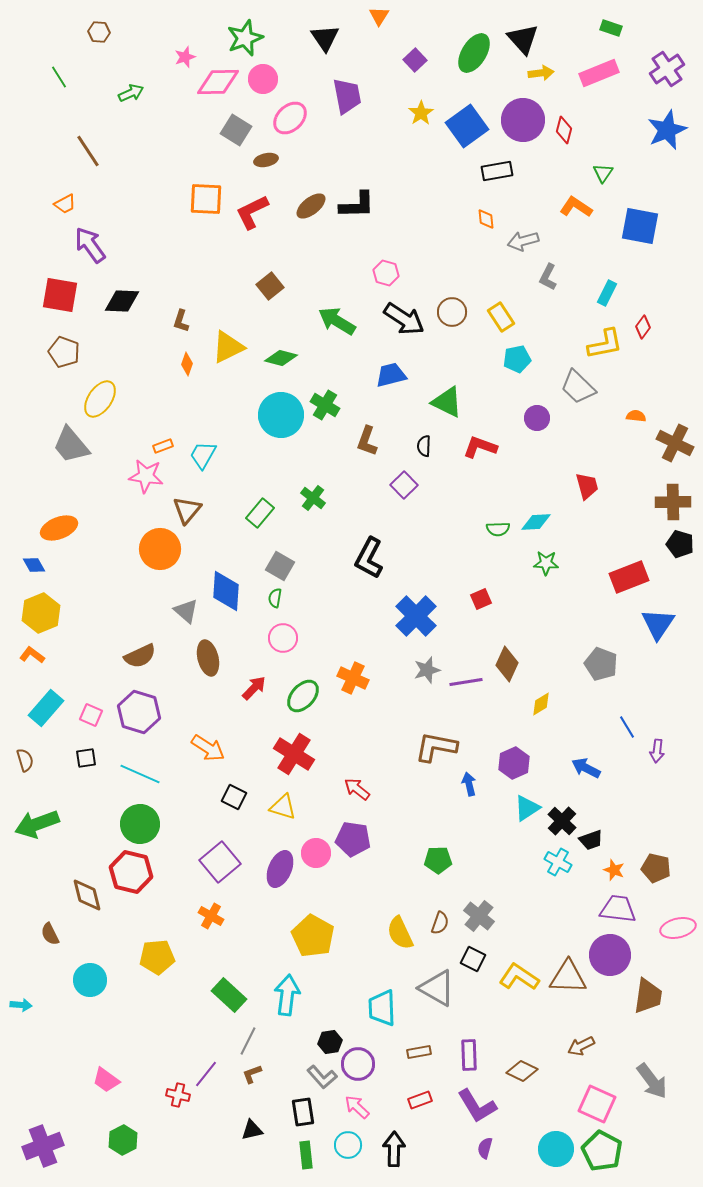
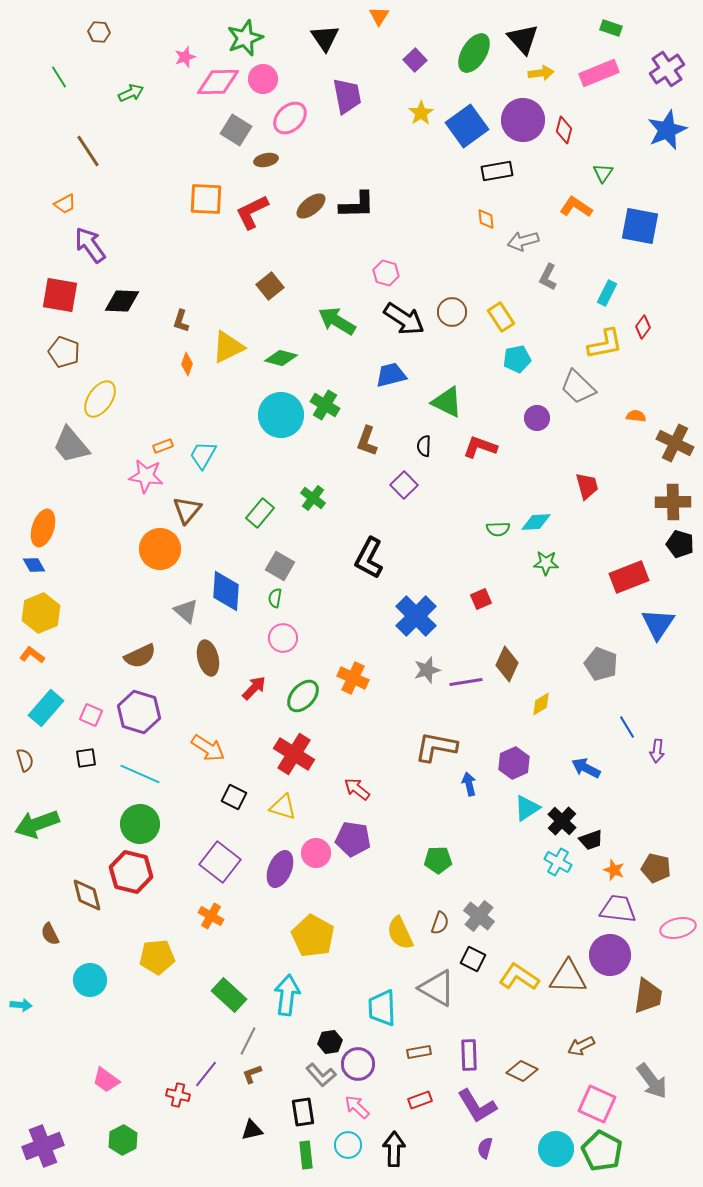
orange ellipse at (59, 528): moved 16 px left; rotated 51 degrees counterclockwise
purple square at (220, 862): rotated 12 degrees counterclockwise
gray L-shape at (322, 1077): moved 1 px left, 2 px up
